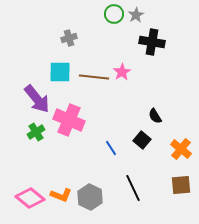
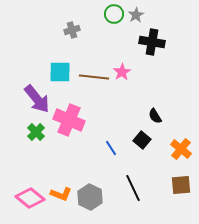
gray cross: moved 3 px right, 8 px up
green cross: rotated 12 degrees counterclockwise
orange L-shape: moved 1 px up
